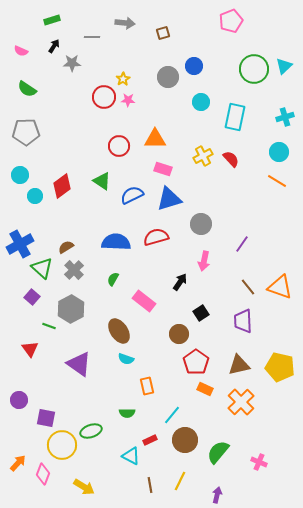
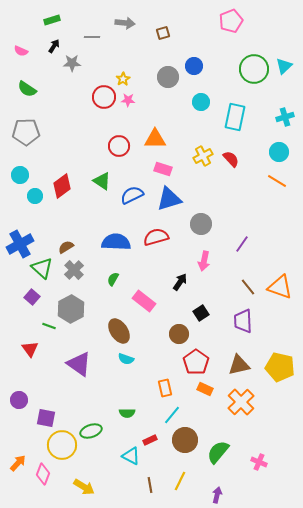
orange rectangle at (147, 386): moved 18 px right, 2 px down
